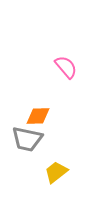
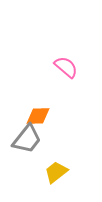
pink semicircle: rotated 10 degrees counterclockwise
gray trapezoid: rotated 64 degrees counterclockwise
